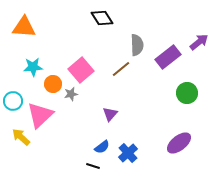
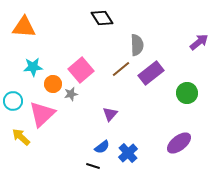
purple rectangle: moved 17 px left, 16 px down
pink triangle: moved 2 px right, 1 px up
